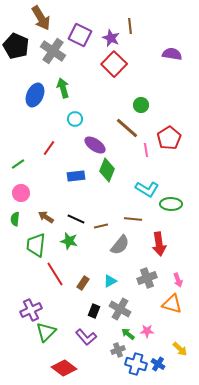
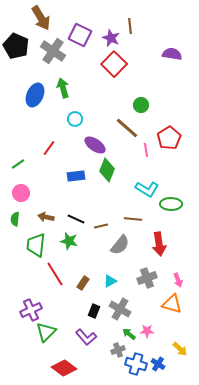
brown arrow at (46, 217): rotated 21 degrees counterclockwise
green arrow at (128, 334): moved 1 px right
